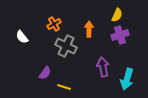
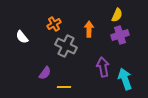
cyan arrow: moved 2 px left; rotated 145 degrees clockwise
yellow line: rotated 16 degrees counterclockwise
